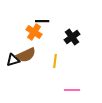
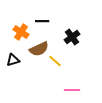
orange cross: moved 13 px left
brown semicircle: moved 13 px right, 6 px up
yellow line: rotated 56 degrees counterclockwise
